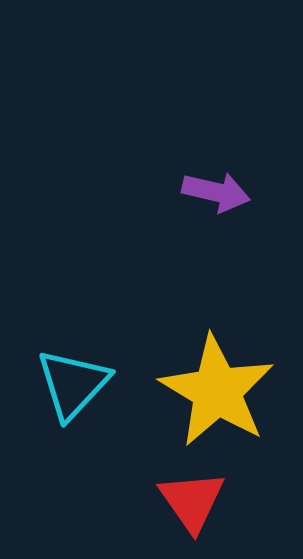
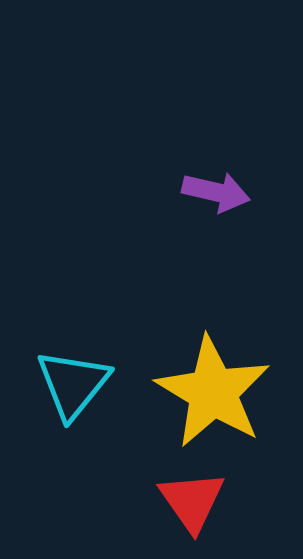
cyan triangle: rotated 4 degrees counterclockwise
yellow star: moved 4 px left, 1 px down
